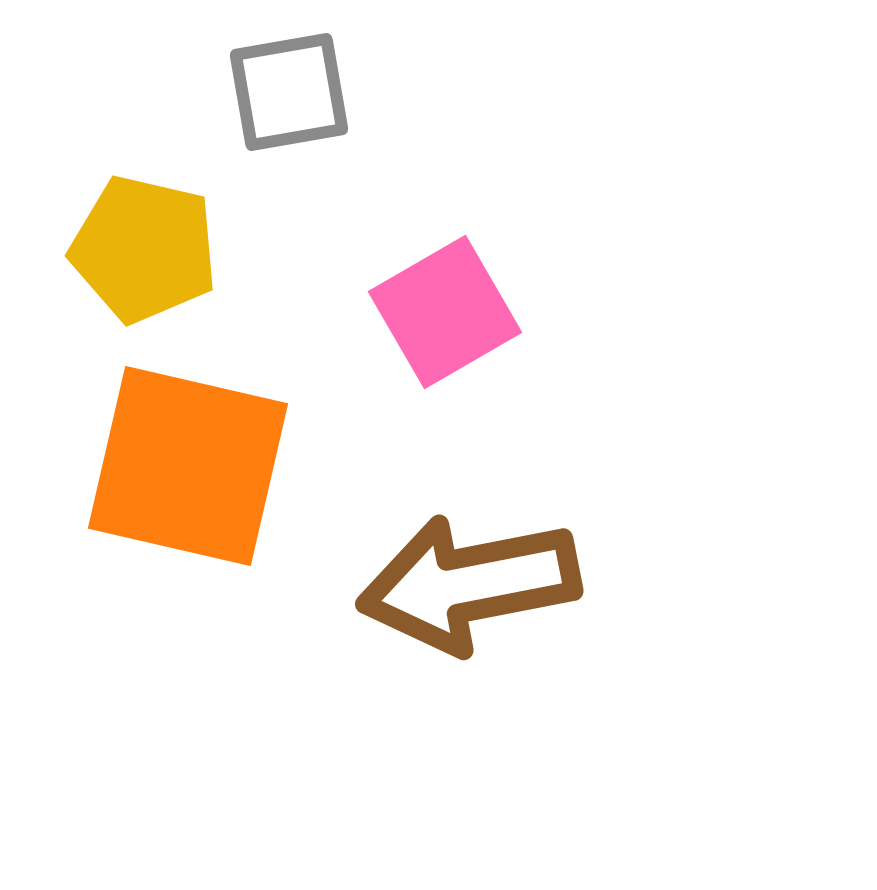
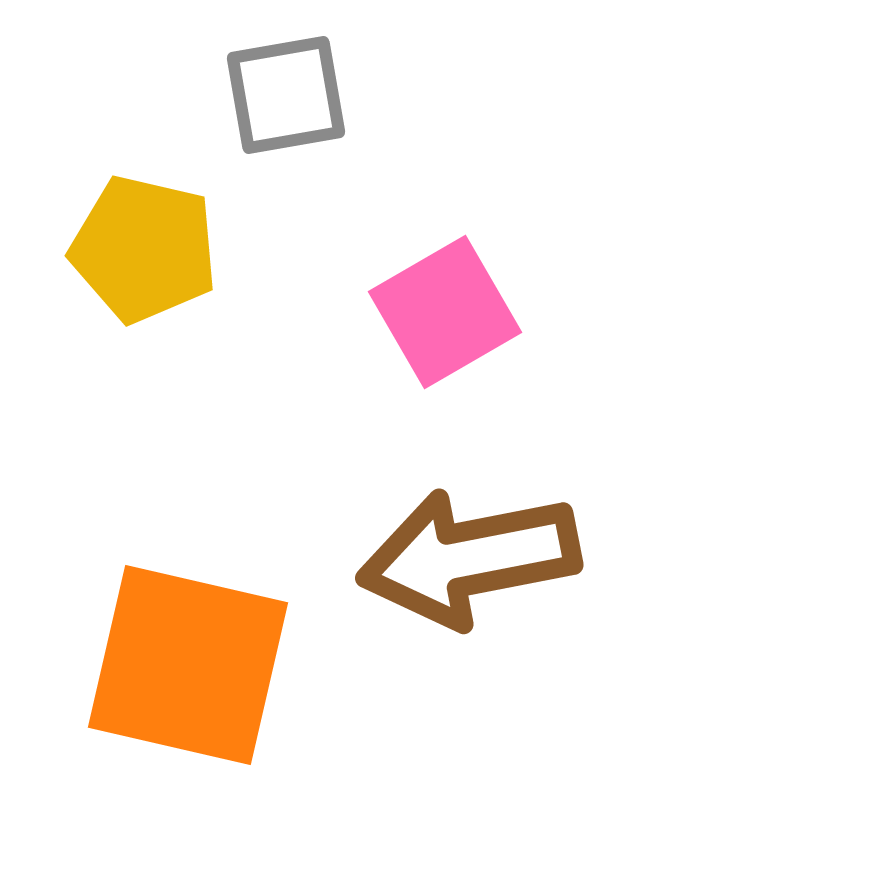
gray square: moved 3 px left, 3 px down
orange square: moved 199 px down
brown arrow: moved 26 px up
